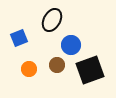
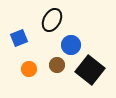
black square: rotated 32 degrees counterclockwise
